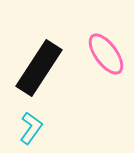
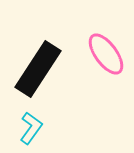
black rectangle: moved 1 px left, 1 px down
